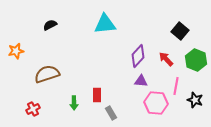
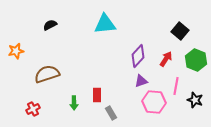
red arrow: rotated 77 degrees clockwise
purple triangle: rotated 24 degrees counterclockwise
pink hexagon: moved 2 px left, 1 px up
